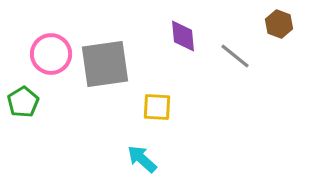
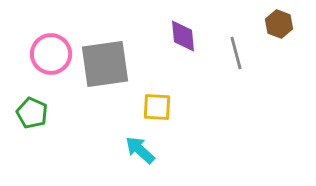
gray line: moved 1 px right, 3 px up; rotated 36 degrees clockwise
green pentagon: moved 9 px right, 11 px down; rotated 16 degrees counterclockwise
cyan arrow: moved 2 px left, 9 px up
